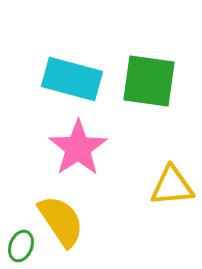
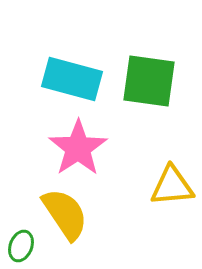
yellow semicircle: moved 4 px right, 7 px up
